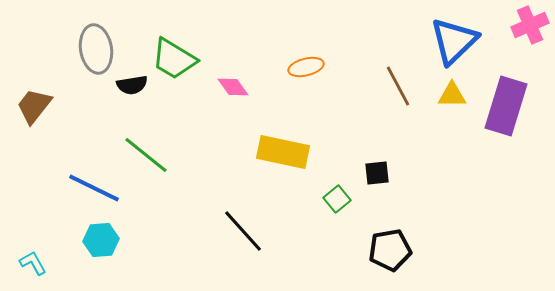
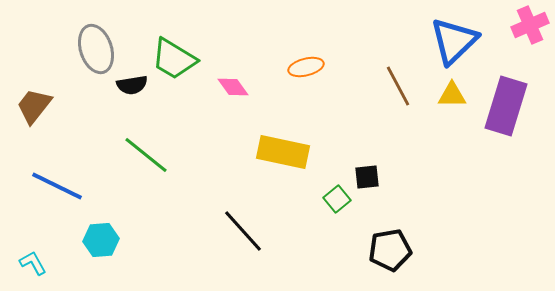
gray ellipse: rotated 9 degrees counterclockwise
black square: moved 10 px left, 4 px down
blue line: moved 37 px left, 2 px up
